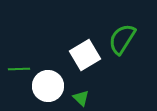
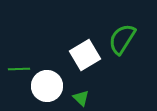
white circle: moved 1 px left
